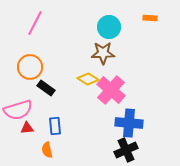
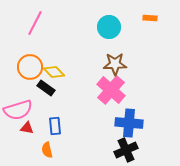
brown star: moved 12 px right, 11 px down
yellow diamond: moved 34 px left, 7 px up; rotated 15 degrees clockwise
red triangle: rotated 16 degrees clockwise
